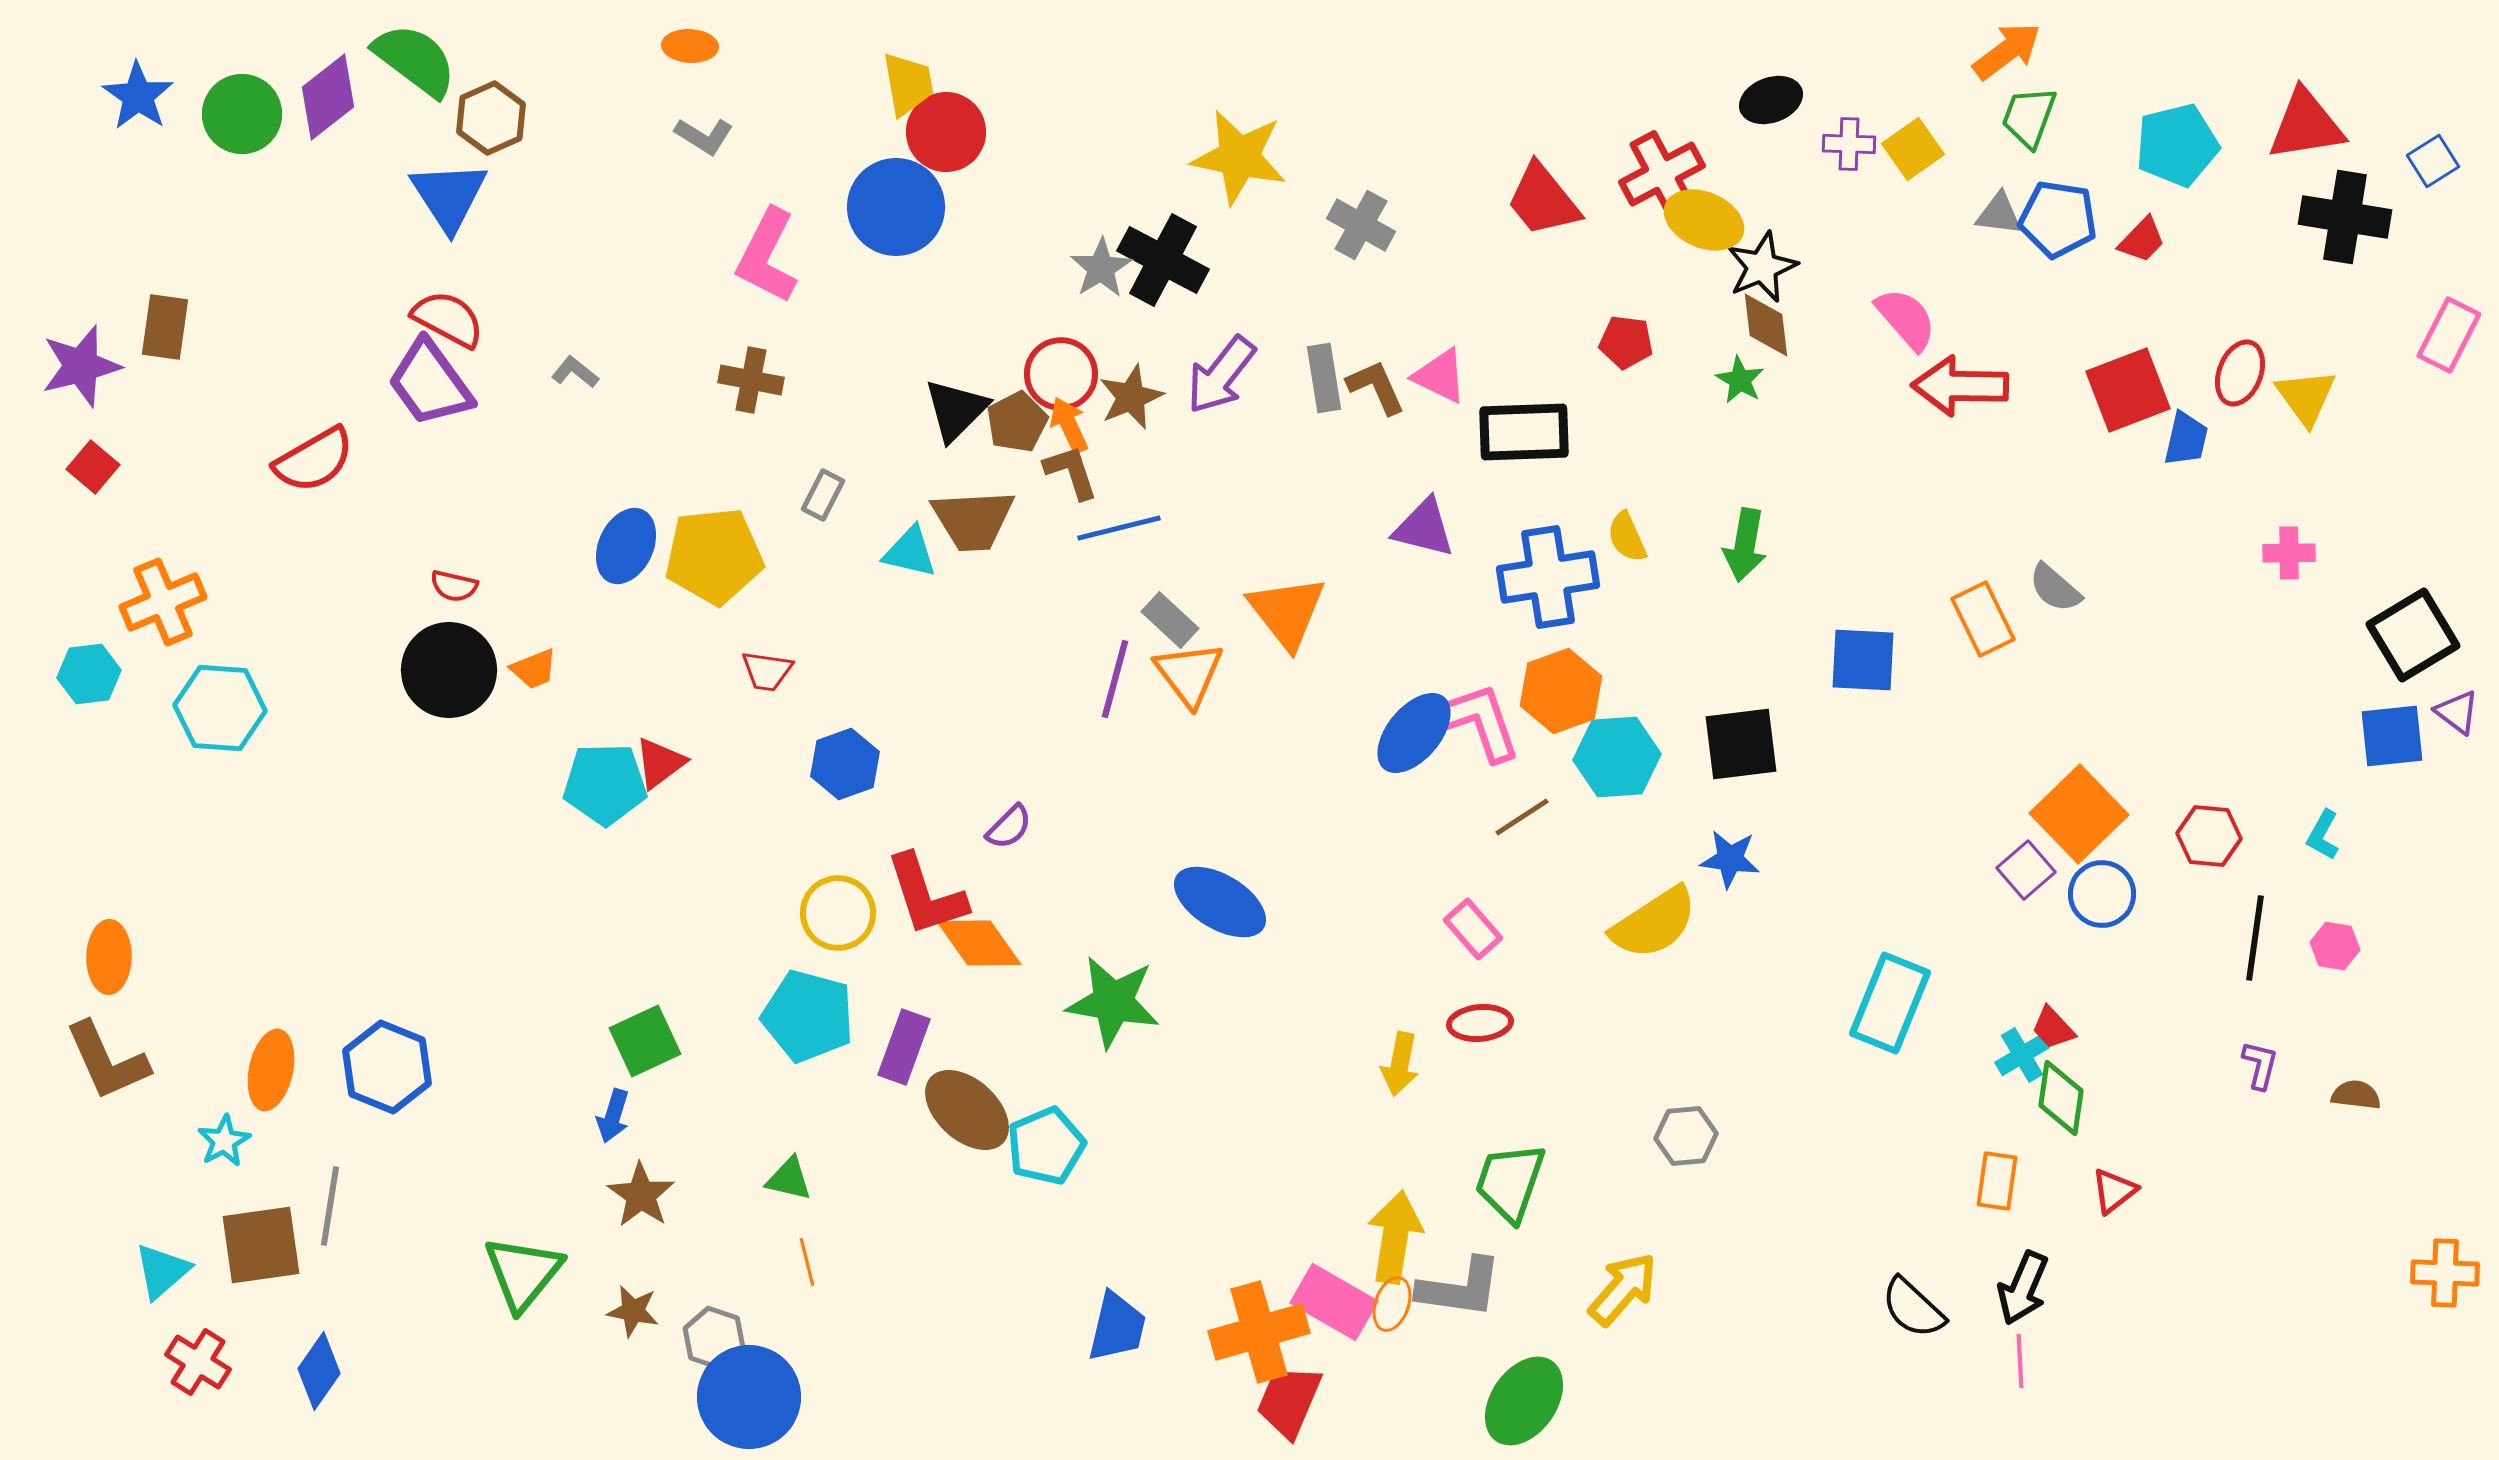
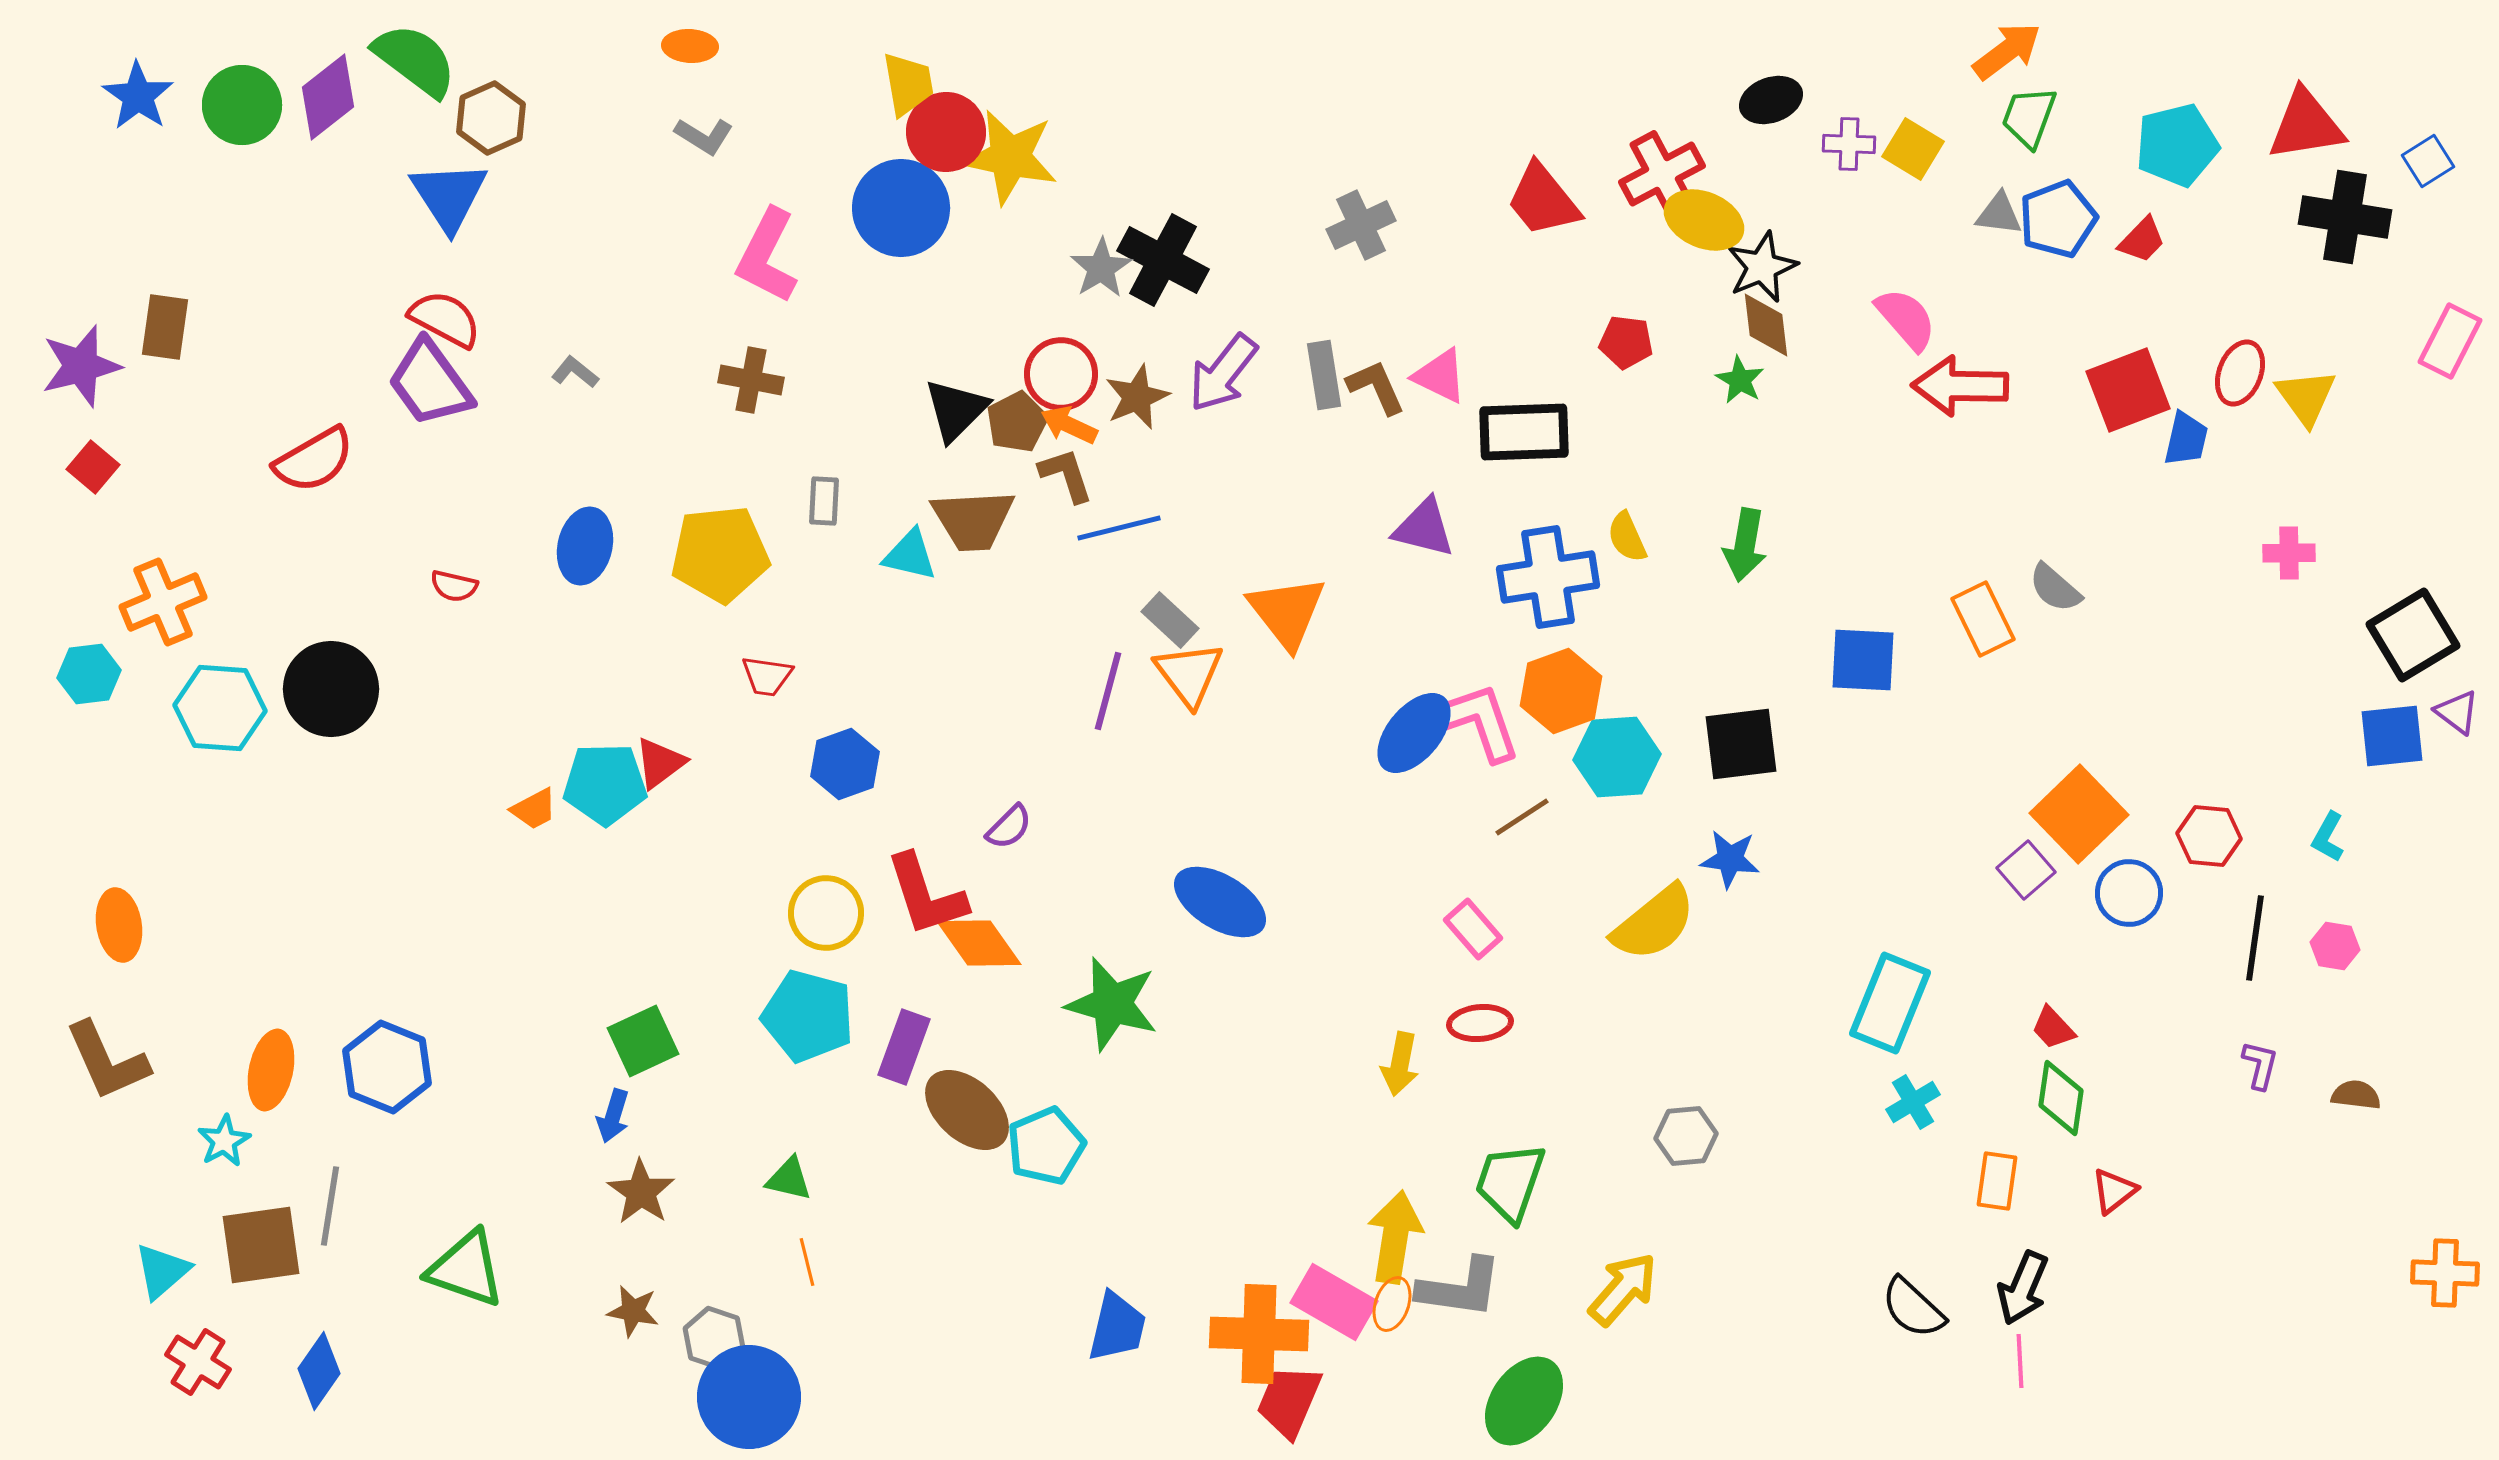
green circle at (242, 114): moved 9 px up
yellow square at (1913, 149): rotated 24 degrees counterclockwise
yellow star at (1239, 157): moved 229 px left
blue square at (2433, 161): moved 5 px left
blue circle at (896, 207): moved 5 px right, 1 px down
blue pentagon at (2058, 219): rotated 30 degrees counterclockwise
gray cross at (1361, 225): rotated 36 degrees clockwise
red semicircle at (448, 319): moved 3 px left
pink rectangle at (2449, 335): moved 1 px right, 6 px down
purple arrow at (1221, 375): moved 2 px right, 2 px up
gray rectangle at (1324, 378): moved 3 px up
brown star at (1131, 397): moved 6 px right
orange arrow at (1069, 425): rotated 40 degrees counterclockwise
brown L-shape at (1071, 472): moved 5 px left, 3 px down
gray rectangle at (823, 495): moved 1 px right, 6 px down; rotated 24 degrees counterclockwise
blue ellipse at (626, 546): moved 41 px left; rotated 12 degrees counterclockwise
cyan triangle at (910, 552): moved 3 px down
yellow pentagon at (714, 556): moved 6 px right, 2 px up
orange trapezoid at (534, 669): moved 140 px down; rotated 6 degrees counterclockwise
black circle at (449, 670): moved 118 px left, 19 px down
red trapezoid at (767, 671): moved 5 px down
purple line at (1115, 679): moved 7 px left, 12 px down
cyan L-shape at (2323, 835): moved 5 px right, 2 px down
blue circle at (2102, 894): moved 27 px right, 1 px up
yellow circle at (838, 913): moved 12 px left
yellow semicircle at (1654, 923): rotated 6 degrees counterclockwise
orange ellipse at (109, 957): moved 10 px right, 32 px up; rotated 10 degrees counterclockwise
green star at (1113, 1002): moved 1 px left, 2 px down; rotated 6 degrees clockwise
green square at (645, 1041): moved 2 px left
cyan cross at (2022, 1055): moved 109 px left, 47 px down
brown star at (641, 1195): moved 3 px up
green triangle at (523, 1273): moved 57 px left, 4 px up; rotated 50 degrees counterclockwise
orange cross at (1259, 1332): moved 2 px down; rotated 18 degrees clockwise
